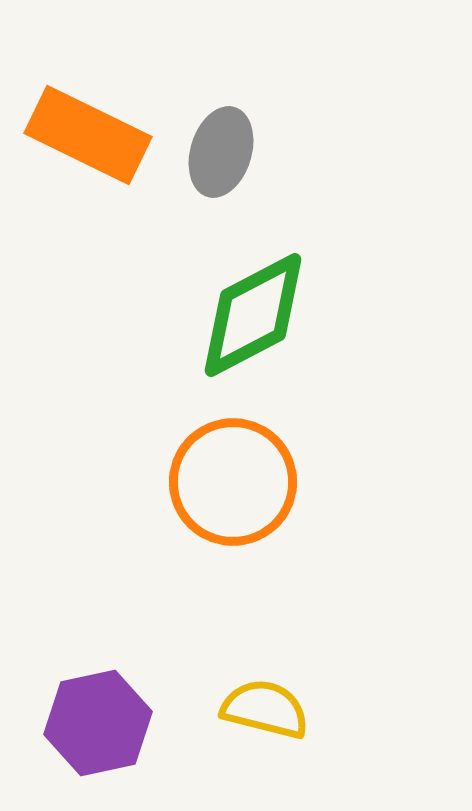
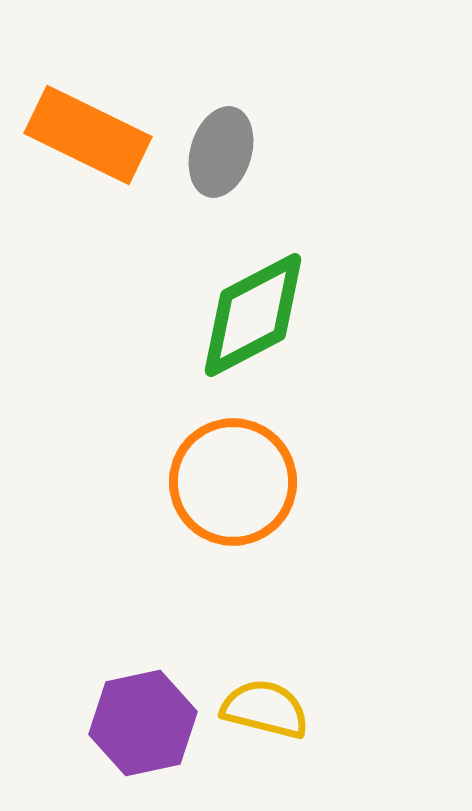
purple hexagon: moved 45 px right
